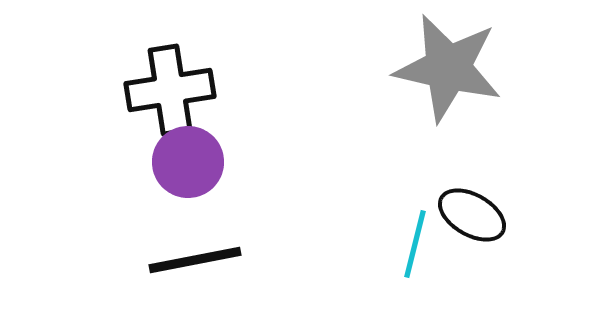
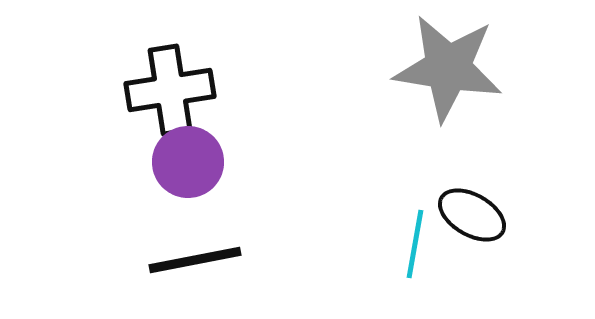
gray star: rotated 4 degrees counterclockwise
cyan line: rotated 4 degrees counterclockwise
